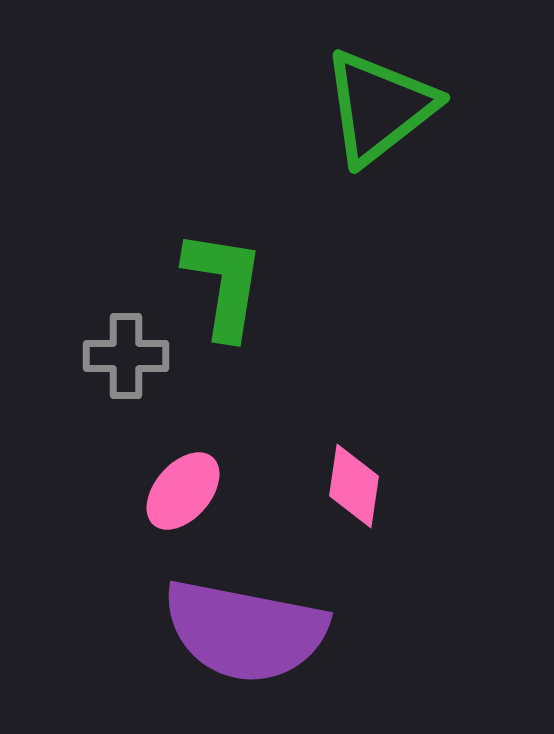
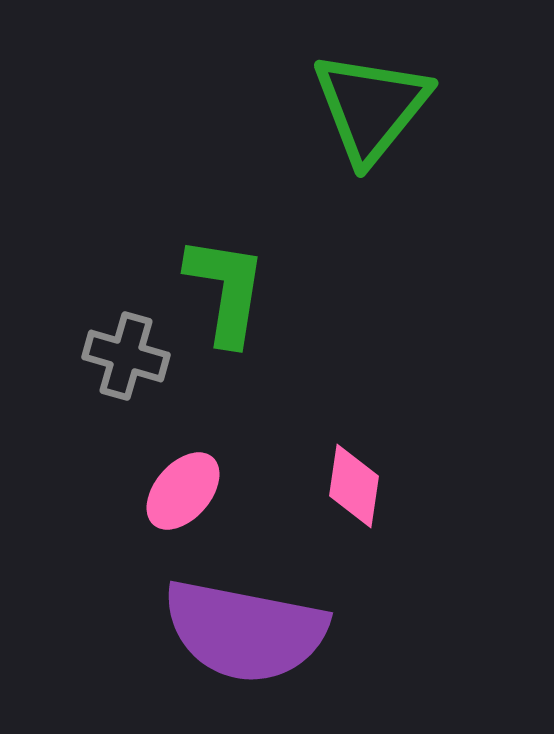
green triangle: moved 8 px left; rotated 13 degrees counterclockwise
green L-shape: moved 2 px right, 6 px down
gray cross: rotated 16 degrees clockwise
